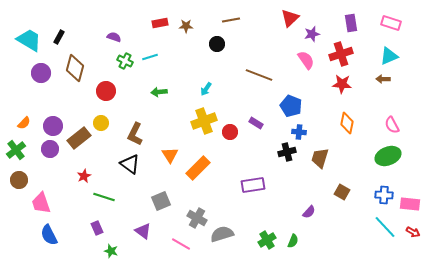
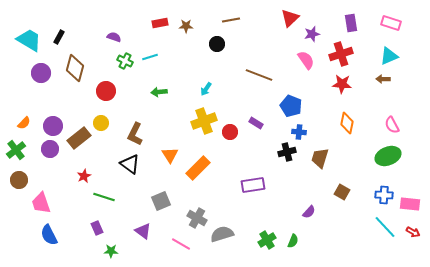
green star at (111, 251): rotated 16 degrees counterclockwise
